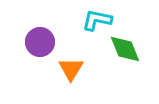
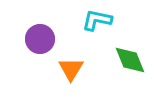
purple circle: moved 3 px up
green diamond: moved 5 px right, 11 px down
